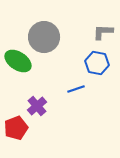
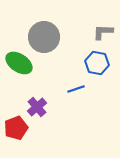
green ellipse: moved 1 px right, 2 px down
purple cross: moved 1 px down
